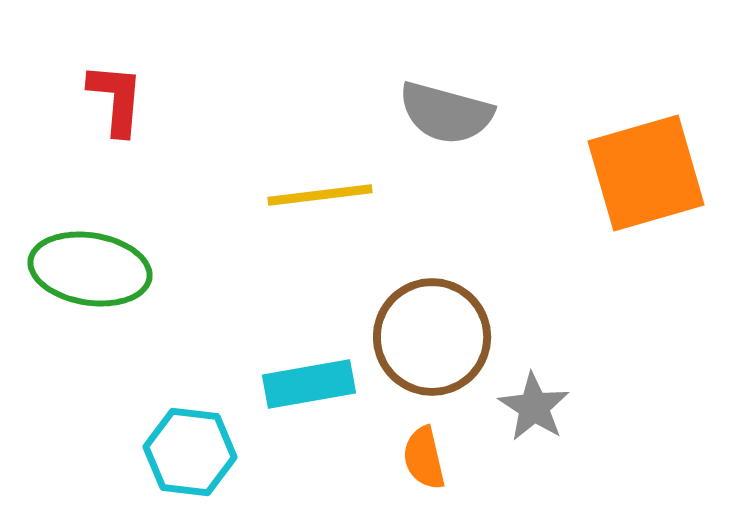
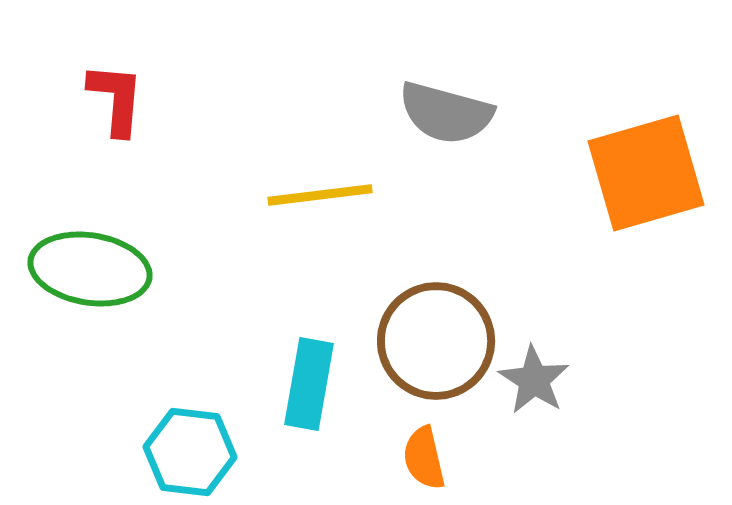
brown circle: moved 4 px right, 4 px down
cyan rectangle: rotated 70 degrees counterclockwise
gray star: moved 27 px up
